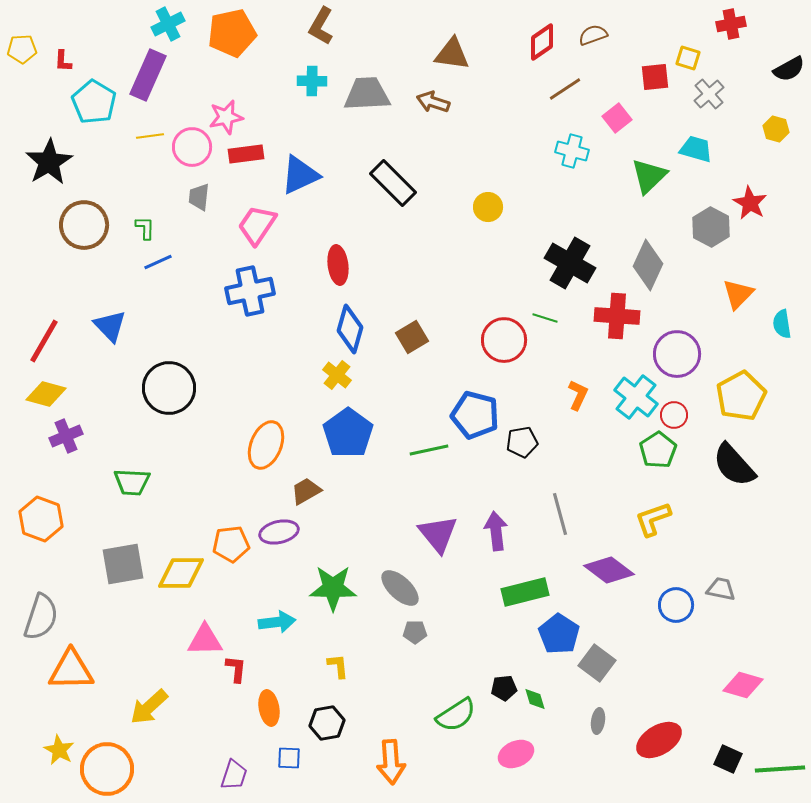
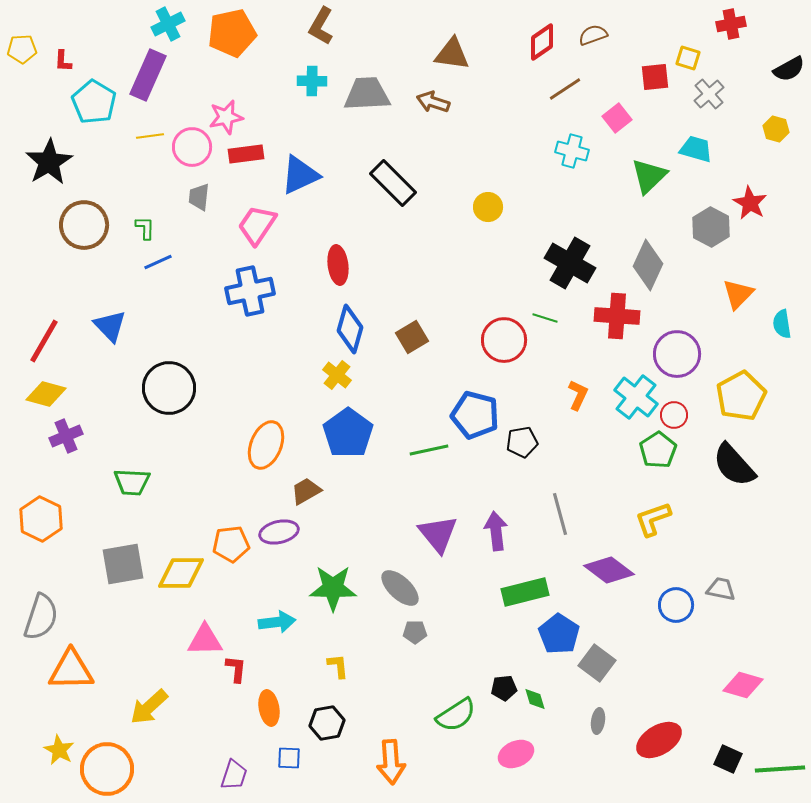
orange hexagon at (41, 519): rotated 6 degrees clockwise
